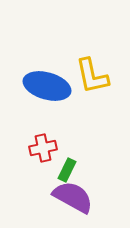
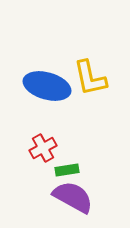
yellow L-shape: moved 2 px left, 2 px down
red cross: rotated 16 degrees counterclockwise
green rectangle: rotated 55 degrees clockwise
